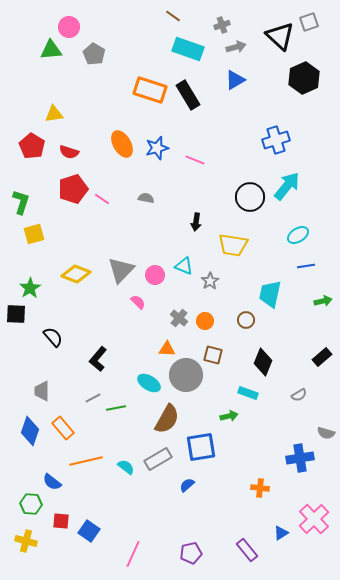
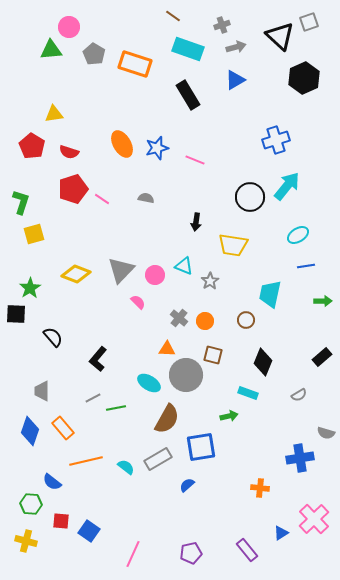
orange rectangle at (150, 90): moved 15 px left, 26 px up
green arrow at (323, 301): rotated 12 degrees clockwise
